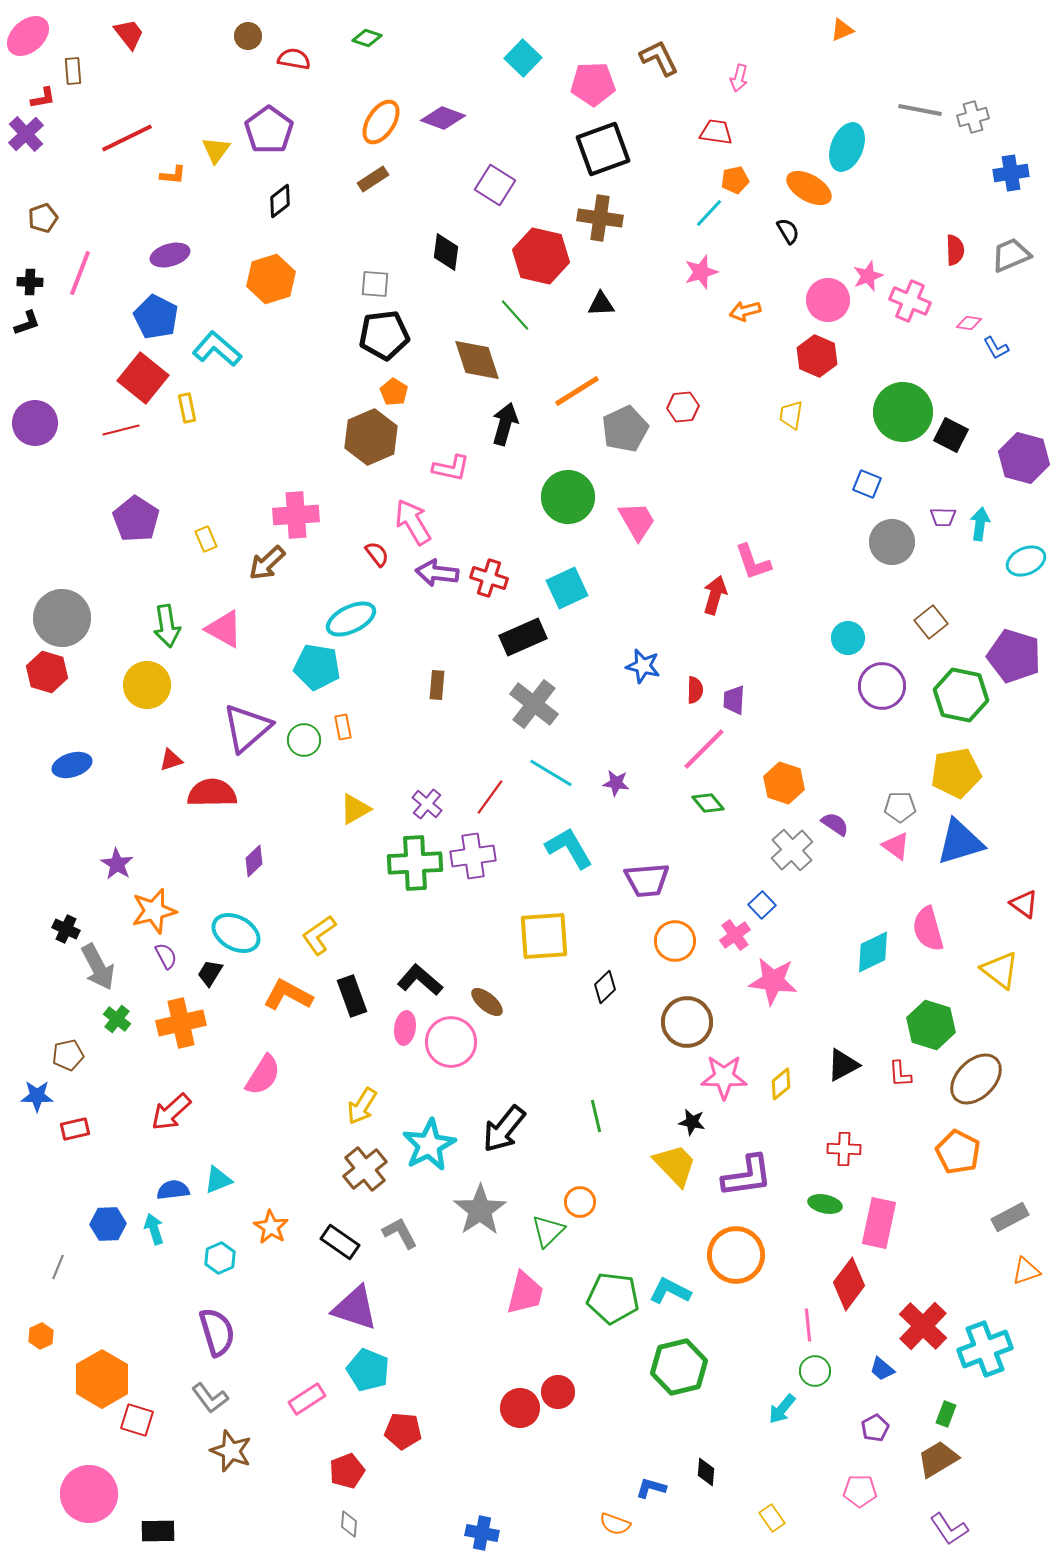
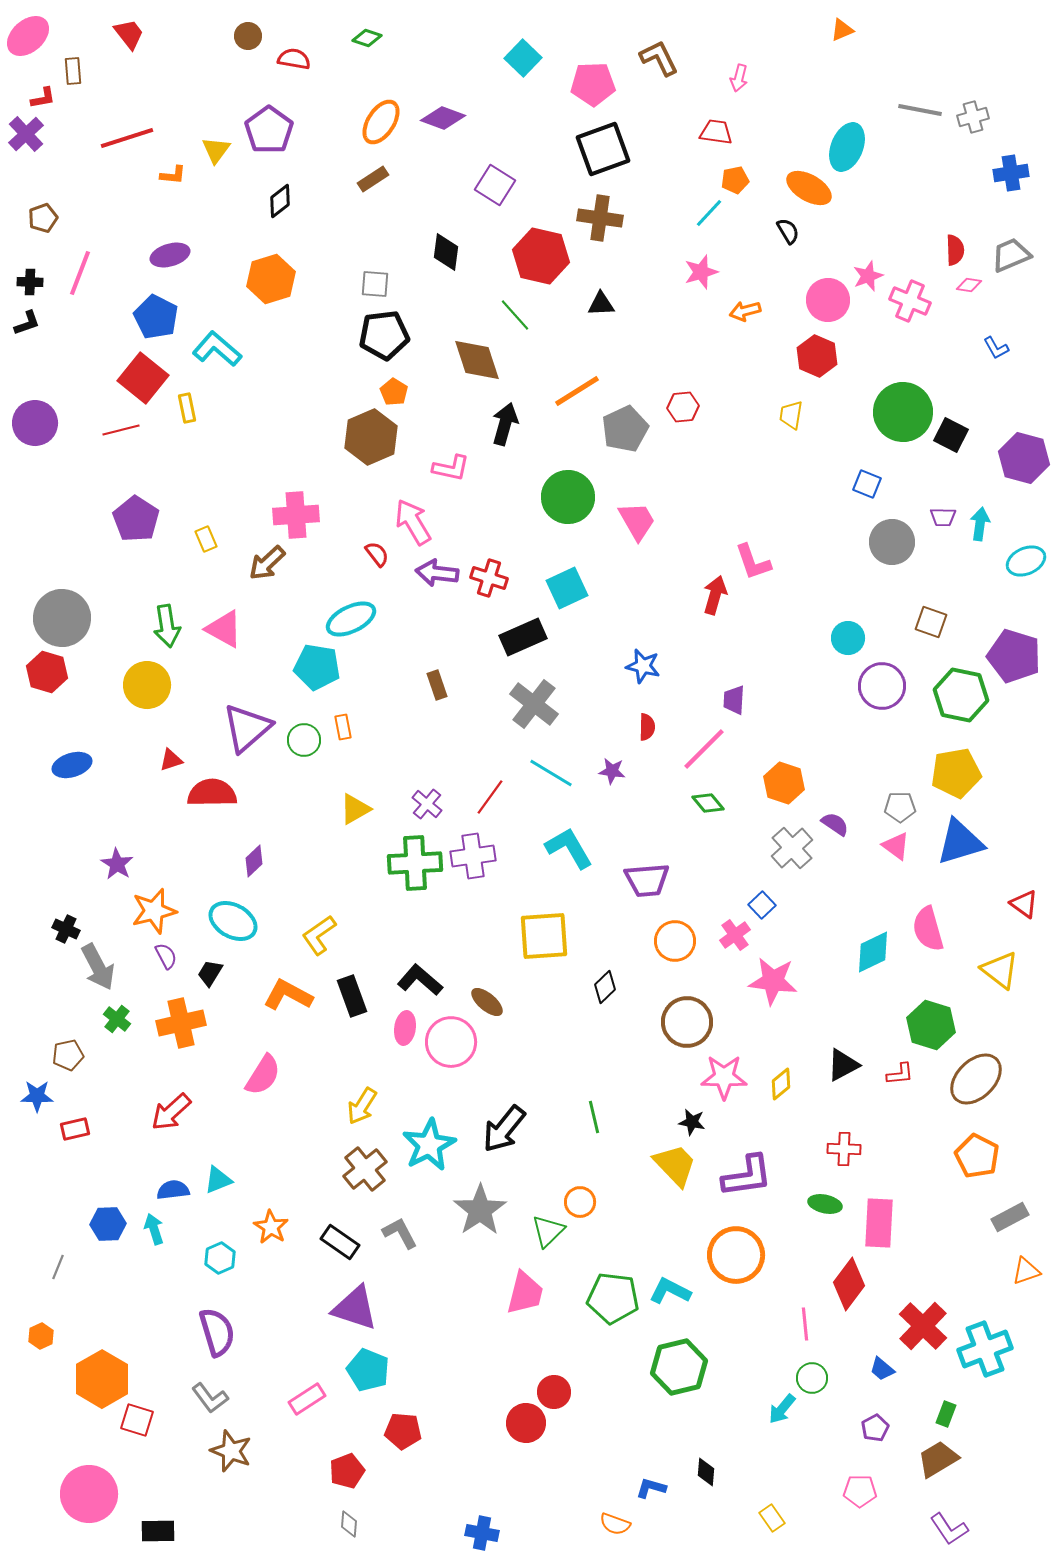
red line at (127, 138): rotated 8 degrees clockwise
pink diamond at (969, 323): moved 38 px up
brown square at (931, 622): rotated 32 degrees counterclockwise
brown rectangle at (437, 685): rotated 24 degrees counterclockwise
red semicircle at (695, 690): moved 48 px left, 37 px down
purple star at (616, 783): moved 4 px left, 12 px up
gray cross at (792, 850): moved 2 px up
cyan ellipse at (236, 933): moved 3 px left, 12 px up
red L-shape at (900, 1074): rotated 92 degrees counterclockwise
green line at (596, 1116): moved 2 px left, 1 px down
orange pentagon at (958, 1152): moved 19 px right, 4 px down
pink rectangle at (879, 1223): rotated 9 degrees counterclockwise
pink line at (808, 1325): moved 3 px left, 1 px up
green circle at (815, 1371): moved 3 px left, 7 px down
red circle at (558, 1392): moved 4 px left
red circle at (520, 1408): moved 6 px right, 15 px down
